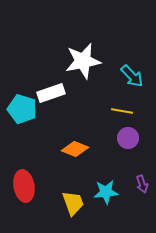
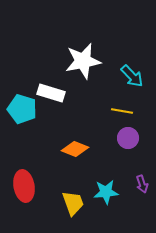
white rectangle: rotated 36 degrees clockwise
